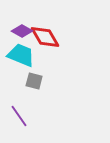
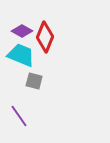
red diamond: rotated 52 degrees clockwise
